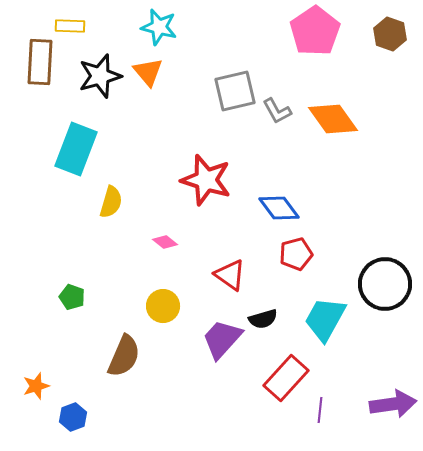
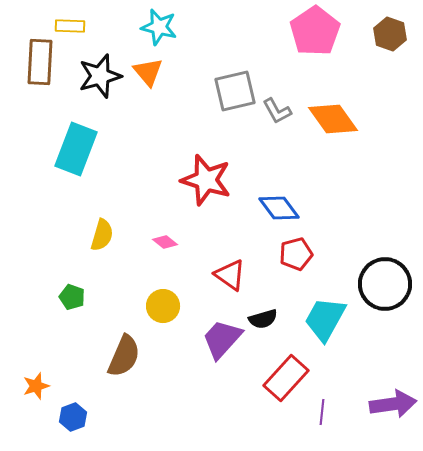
yellow semicircle: moved 9 px left, 33 px down
purple line: moved 2 px right, 2 px down
